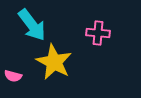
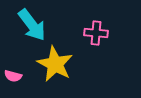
pink cross: moved 2 px left
yellow star: moved 1 px right, 2 px down
